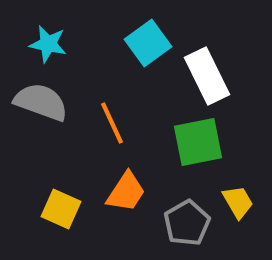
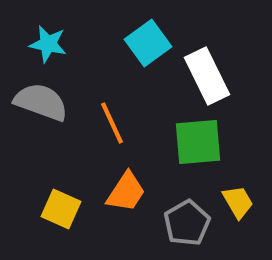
green square: rotated 6 degrees clockwise
